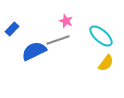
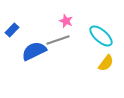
blue rectangle: moved 1 px down
